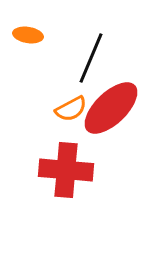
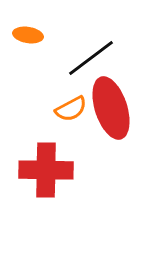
black line: rotated 30 degrees clockwise
red ellipse: rotated 64 degrees counterclockwise
red cross: moved 20 px left; rotated 4 degrees counterclockwise
